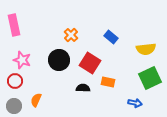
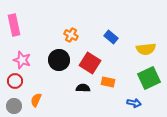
orange cross: rotated 16 degrees counterclockwise
green square: moved 1 px left
blue arrow: moved 1 px left
